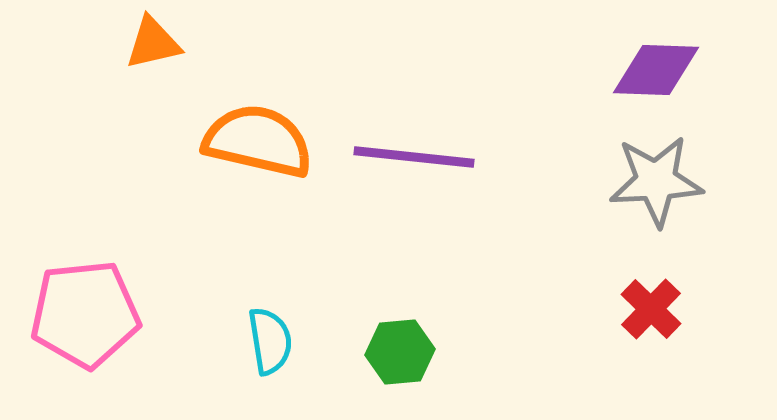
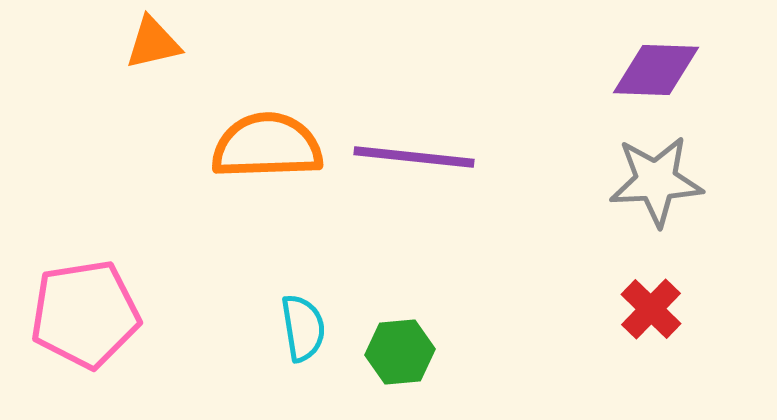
orange semicircle: moved 9 px right, 5 px down; rotated 15 degrees counterclockwise
pink pentagon: rotated 3 degrees counterclockwise
cyan semicircle: moved 33 px right, 13 px up
